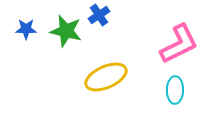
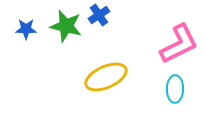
green star: moved 5 px up
cyan ellipse: moved 1 px up
